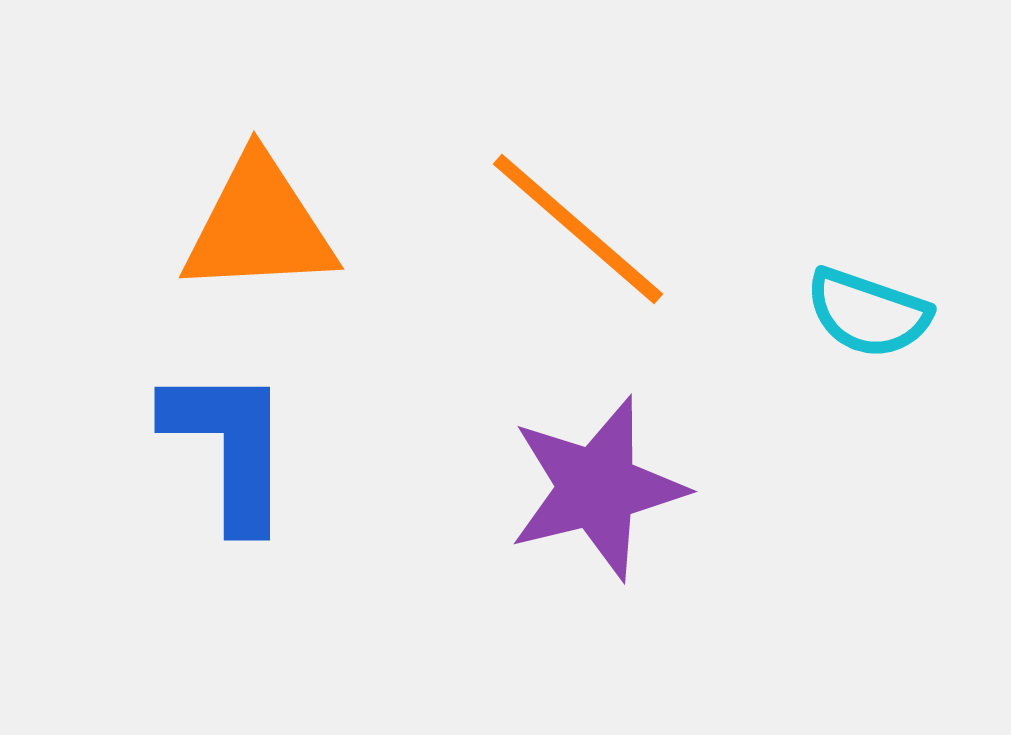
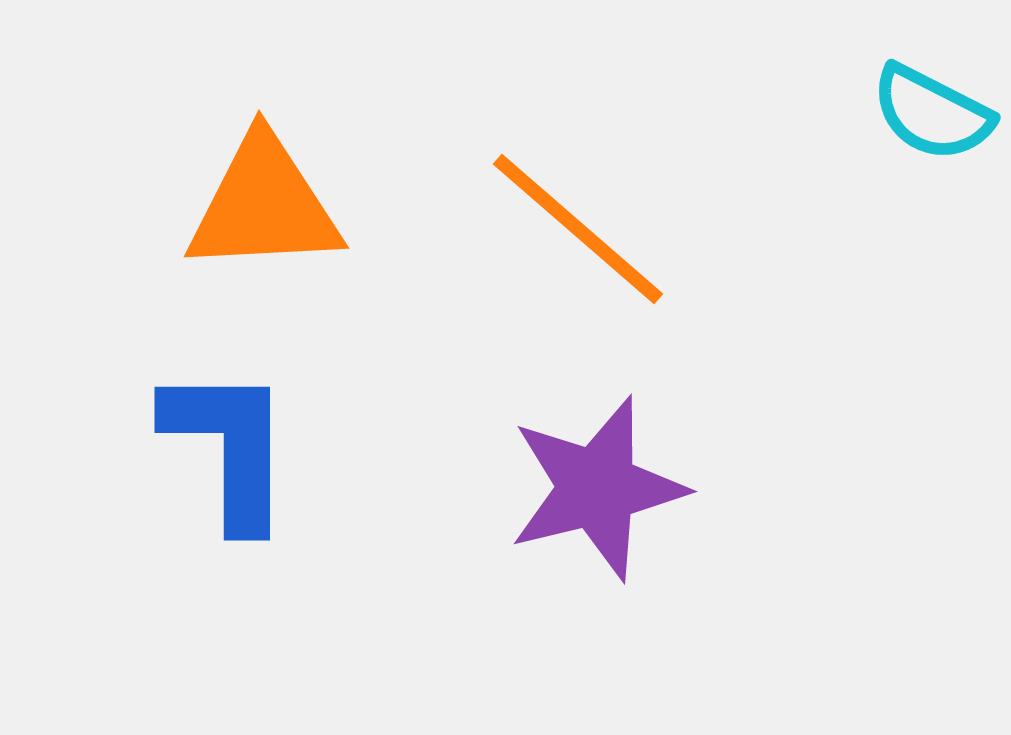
orange triangle: moved 5 px right, 21 px up
cyan semicircle: moved 64 px right, 200 px up; rotated 8 degrees clockwise
